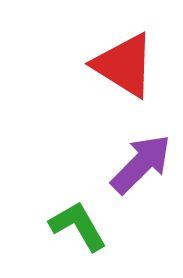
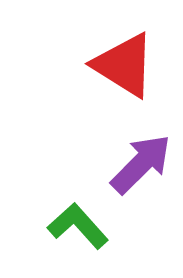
green L-shape: rotated 12 degrees counterclockwise
